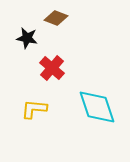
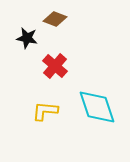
brown diamond: moved 1 px left, 1 px down
red cross: moved 3 px right, 2 px up
yellow L-shape: moved 11 px right, 2 px down
